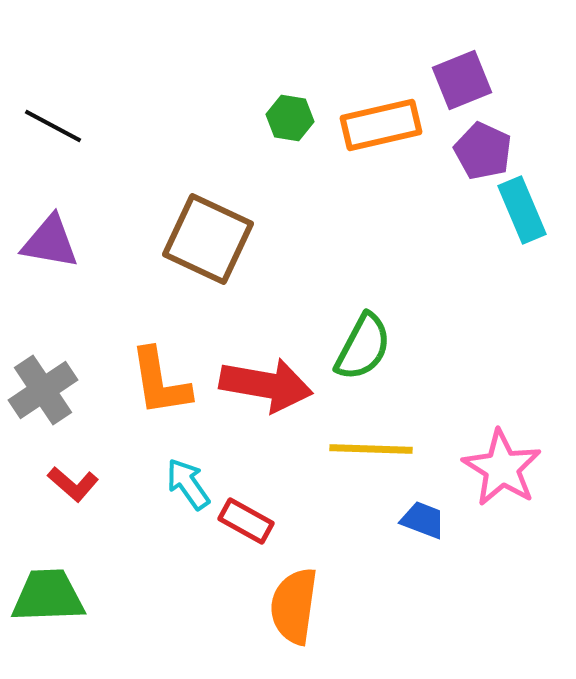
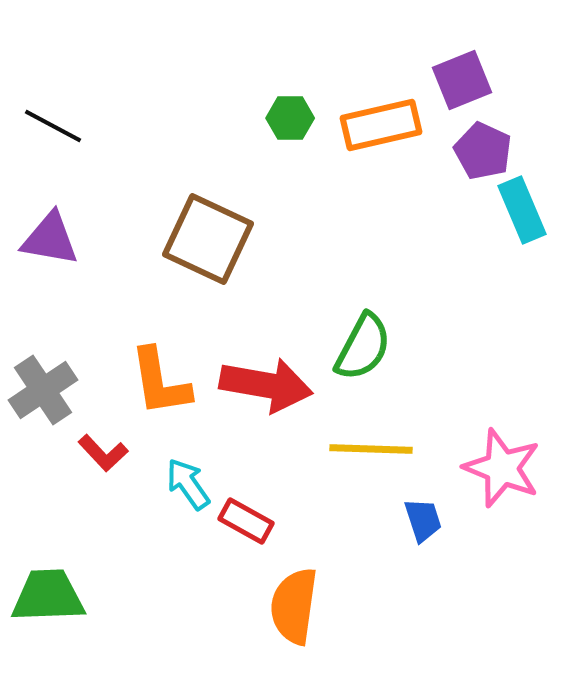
green hexagon: rotated 9 degrees counterclockwise
purple triangle: moved 3 px up
pink star: rotated 10 degrees counterclockwise
red L-shape: moved 30 px right, 31 px up; rotated 6 degrees clockwise
blue trapezoid: rotated 51 degrees clockwise
